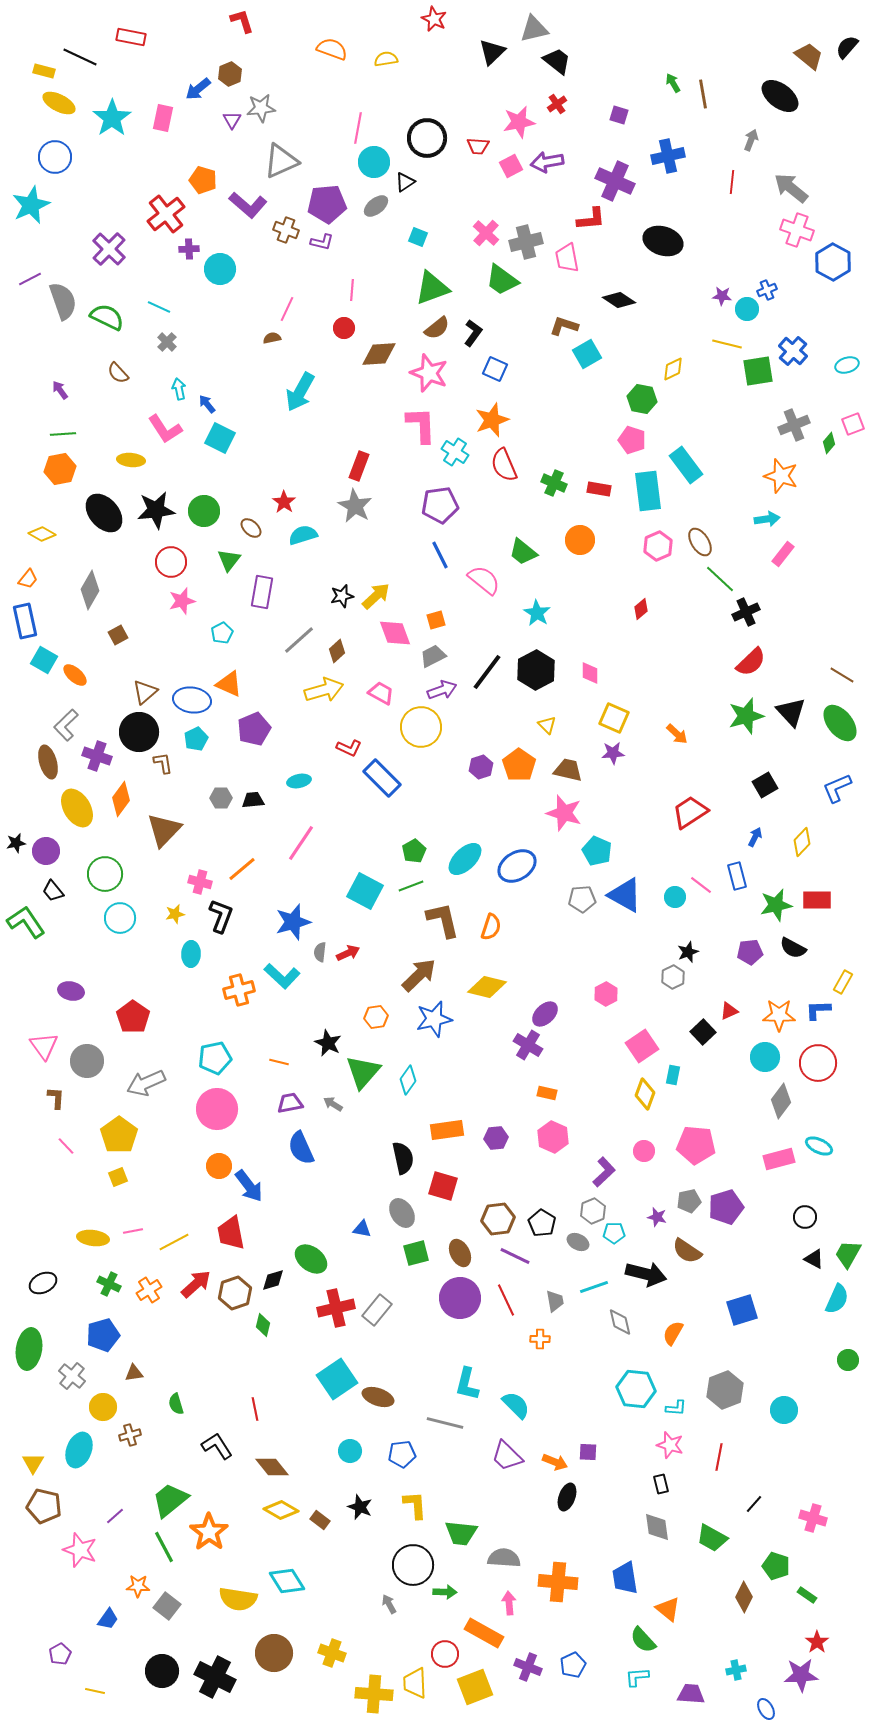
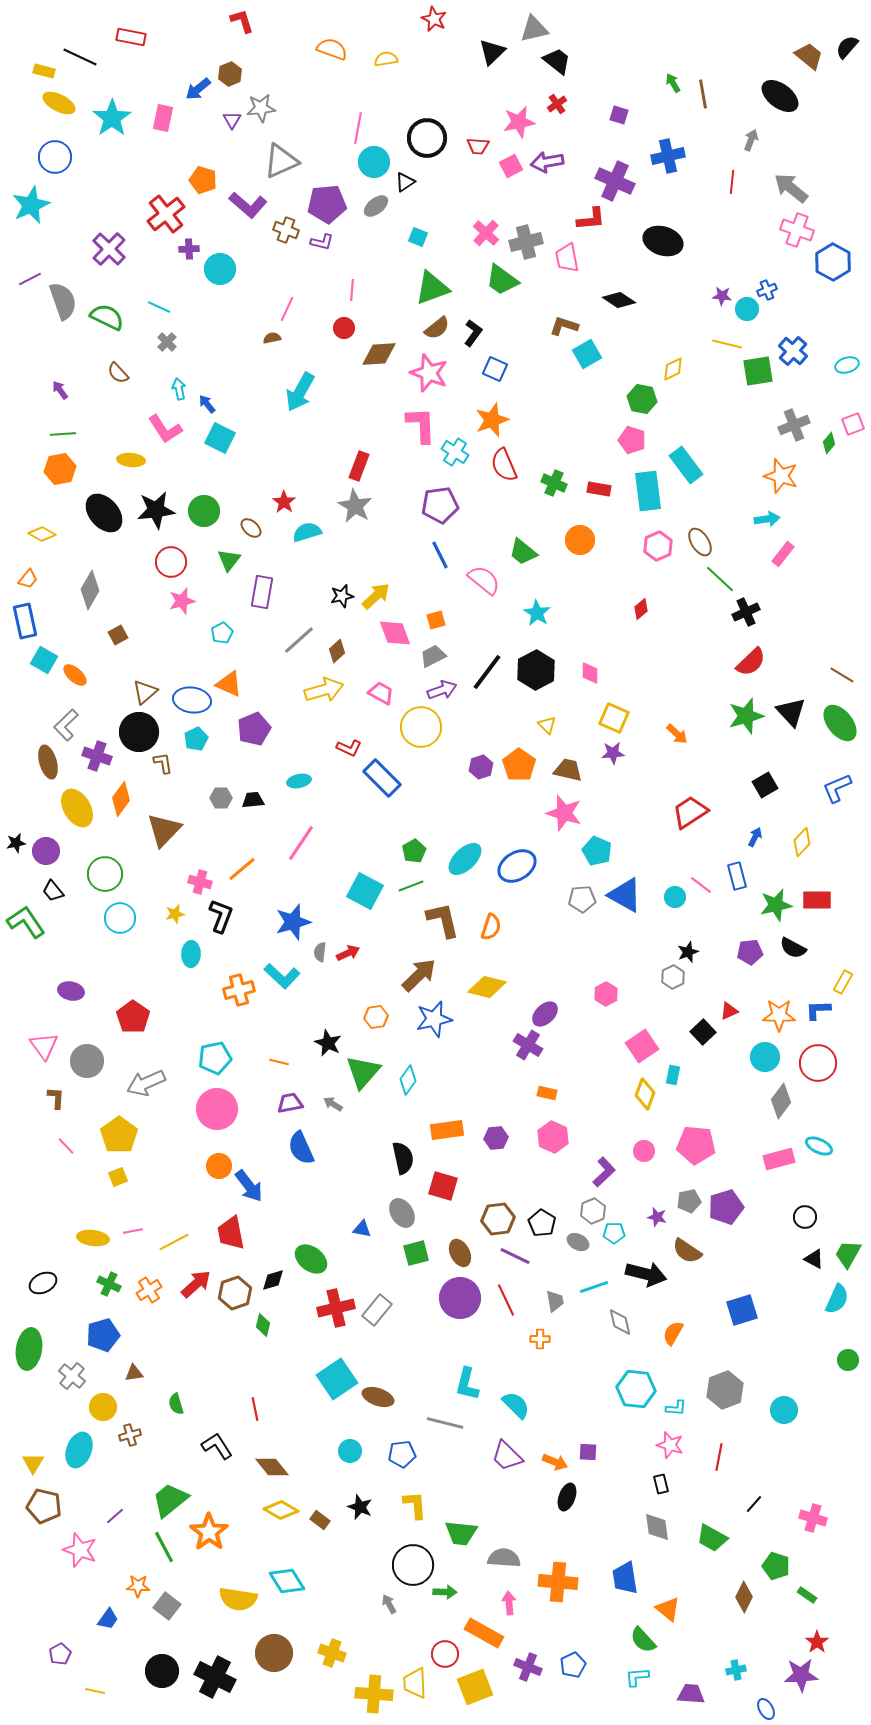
cyan semicircle at (303, 535): moved 4 px right, 3 px up
